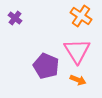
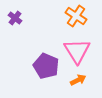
orange cross: moved 5 px left
orange arrow: rotated 49 degrees counterclockwise
